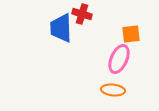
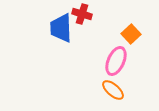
orange square: rotated 36 degrees counterclockwise
pink ellipse: moved 3 px left, 2 px down
orange ellipse: rotated 35 degrees clockwise
